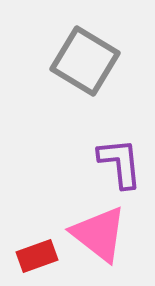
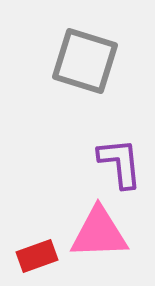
gray square: rotated 14 degrees counterclockwise
pink triangle: moved 1 px up; rotated 40 degrees counterclockwise
